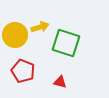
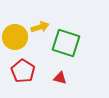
yellow circle: moved 2 px down
red pentagon: rotated 10 degrees clockwise
red triangle: moved 4 px up
